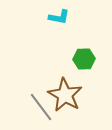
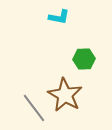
gray line: moved 7 px left, 1 px down
